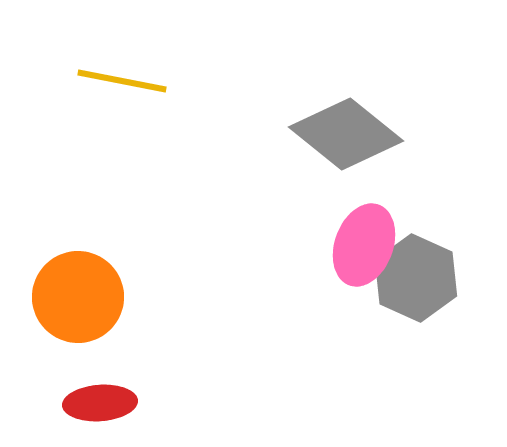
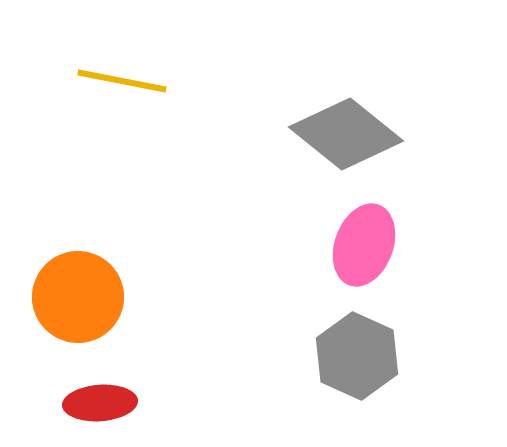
gray hexagon: moved 59 px left, 78 px down
